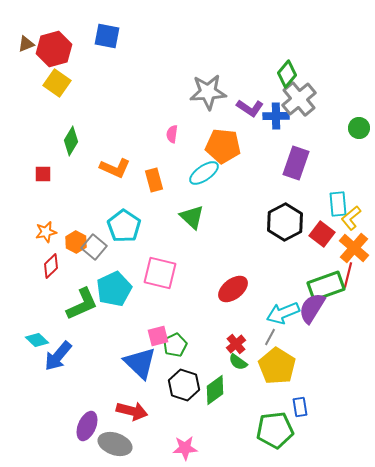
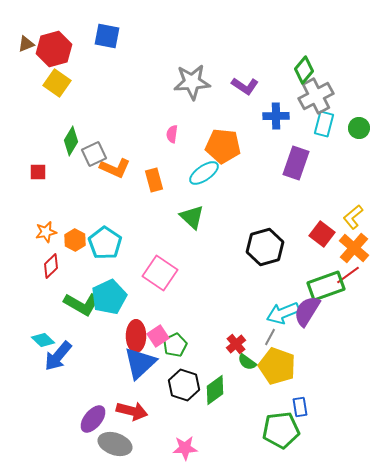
green diamond at (287, 74): moved 17 px right, 4 px up
gray star at (208, 92): moved 16 px left, 10 px up
gray cross at (299, 99): moved 17 px right, 3 px up; rotated 12 degrees clockwise
purple L-shape at (250, 108): moved 5 px left, 22 px up
red square at (43, 174): moved 5 px left, 2 px up
cyan rectangle at (338, 204): moved 14 px left, 80 px up; rotated 20 degrees clockwise
yellow L-shape at (351, 218): moved 2 px right, 1 px up
black hexagon at (285, 222): moved 20 px left, 25 px down; rotated 12 degrees clockwise
cyan pentagon at (124, 226): moved 19 px left, 17 px down
orange hexagon at (76, 242): moved 1 px left, 2 px up
gray square at (94, 247): moved 93 px up; rotated 25 degrees clockwise
pink square at (160, 273): rotated 20 degrees clockwise
red line at (348, 275): rotated 40 degrees clockwise
cyan pentagon at (114, 289): moved 5 px left, 8 px down
red ellipse at (233, 289): moved 97 px left, 47 px down; rotated 52 degrees counterclockwise
green L-shape at (82, 304): rotated 54 degrees clockwise
purple semicircle at (312, 308): moved 5 px left, 3 px down
pink square at (158, 336): rotated 20 degrees counterclockwise
cyan diamond at (37, 340): moved 6 px right
green semicircle at (238, 362): moved 9 px right
blue triangle at (140, 363): rotated 33 degrees clockwise
yellow pentagon at (277, 366): rotated 12 degrees counterclockwise
purple ellipse at (87, 426): moved 6 px right, 7 px up; rotated 16 degrees clockwise
green pentagon at (275, 430): moved 6 px right
